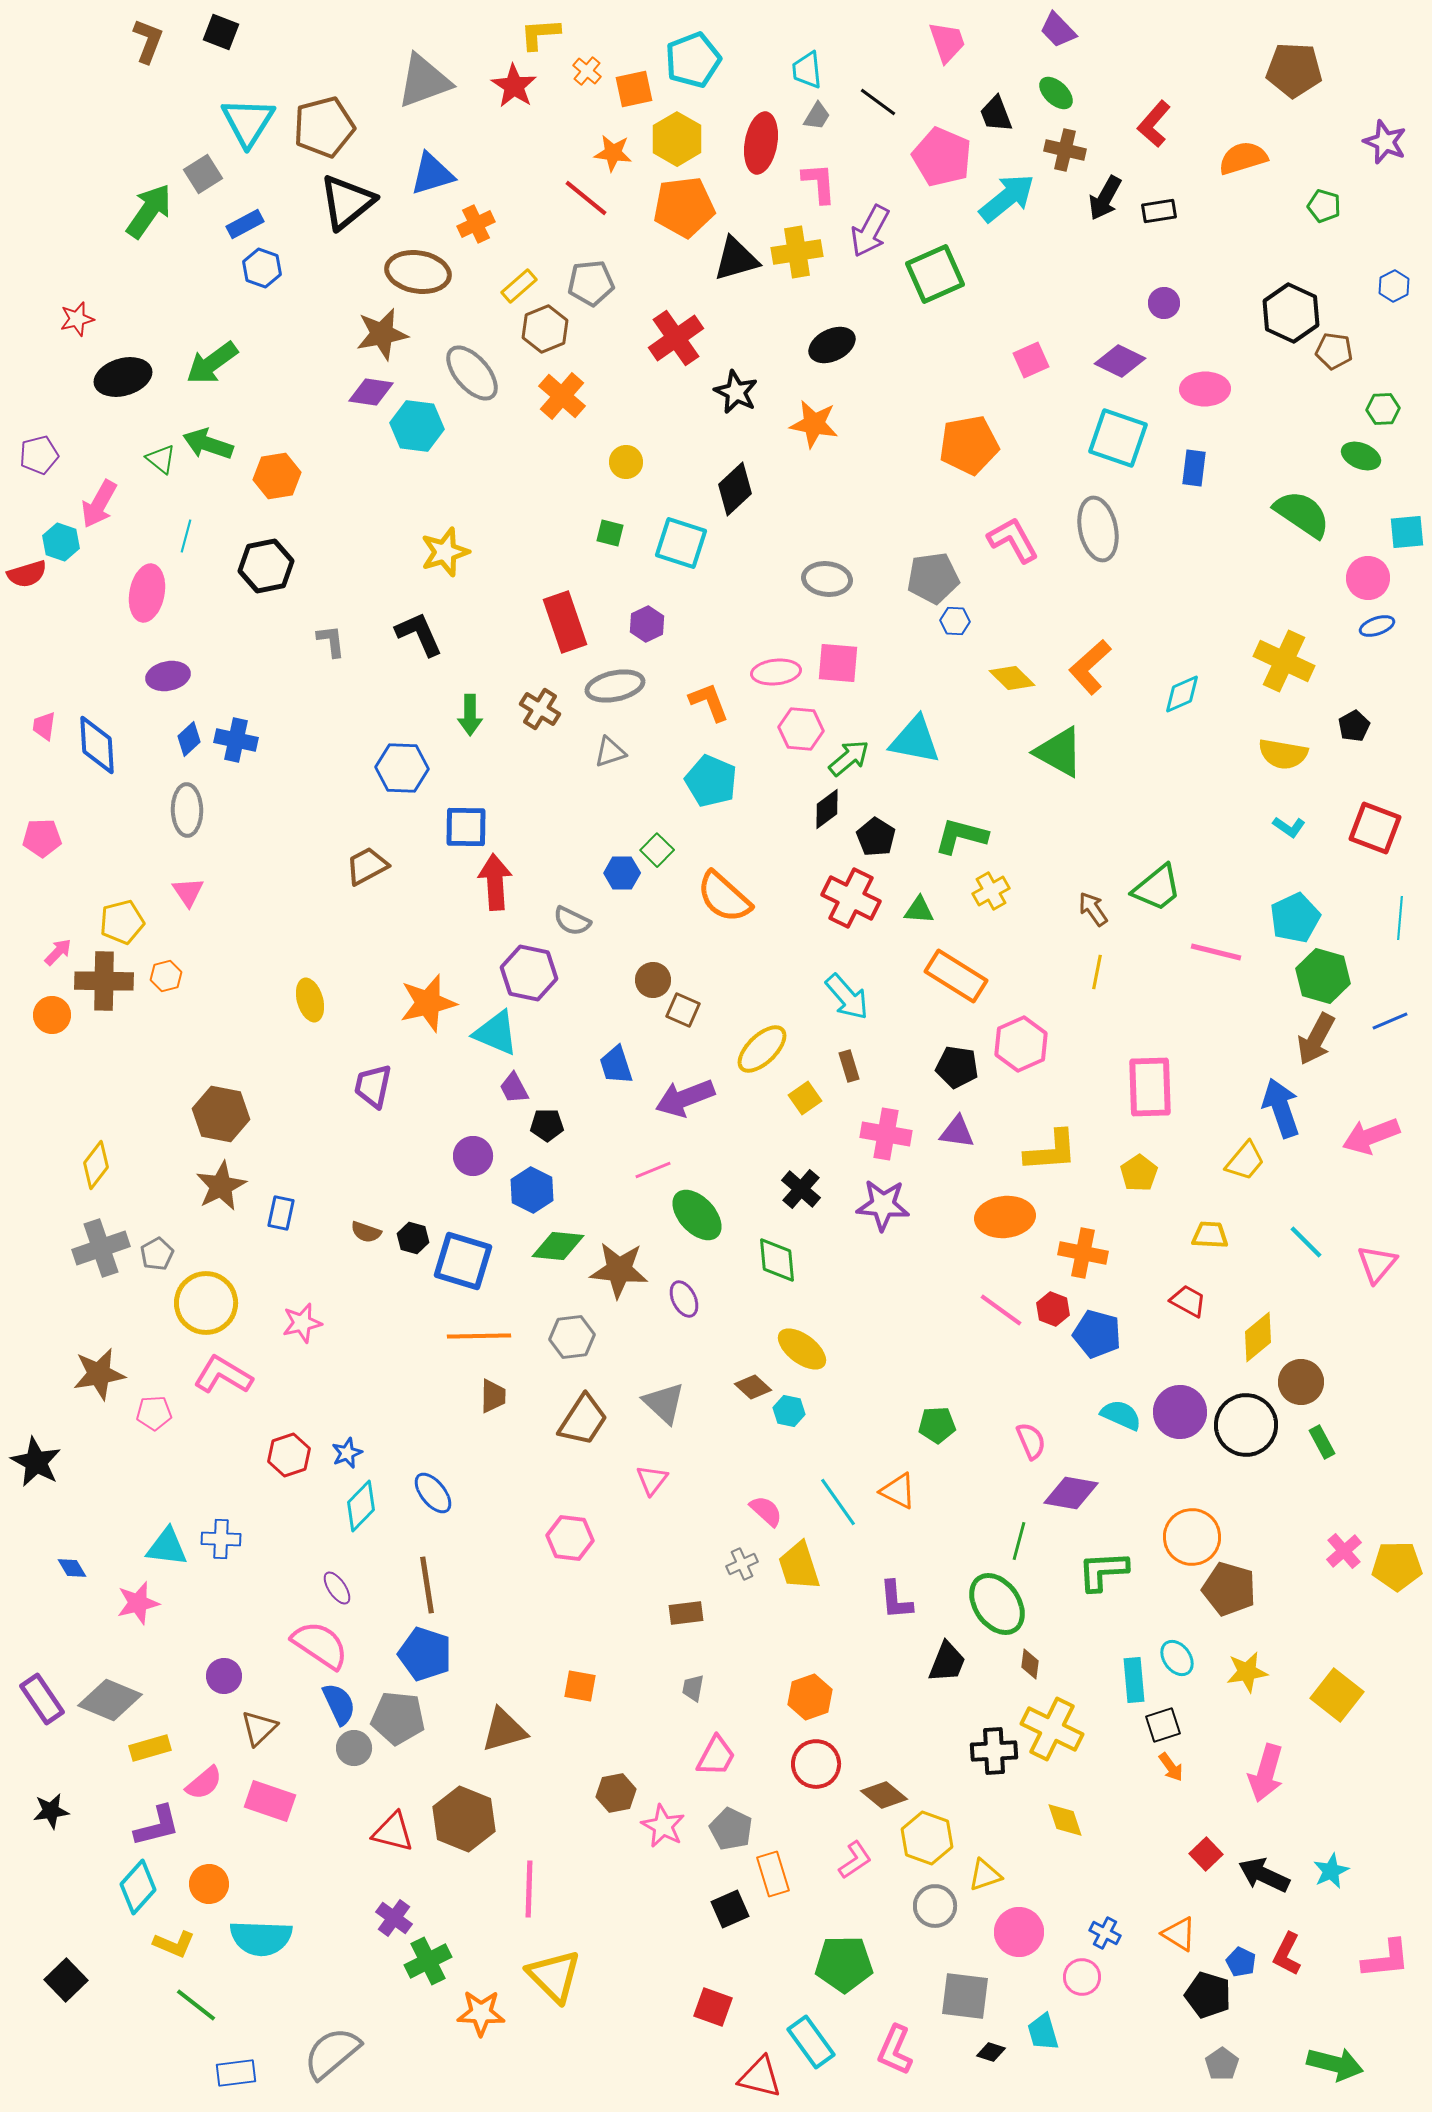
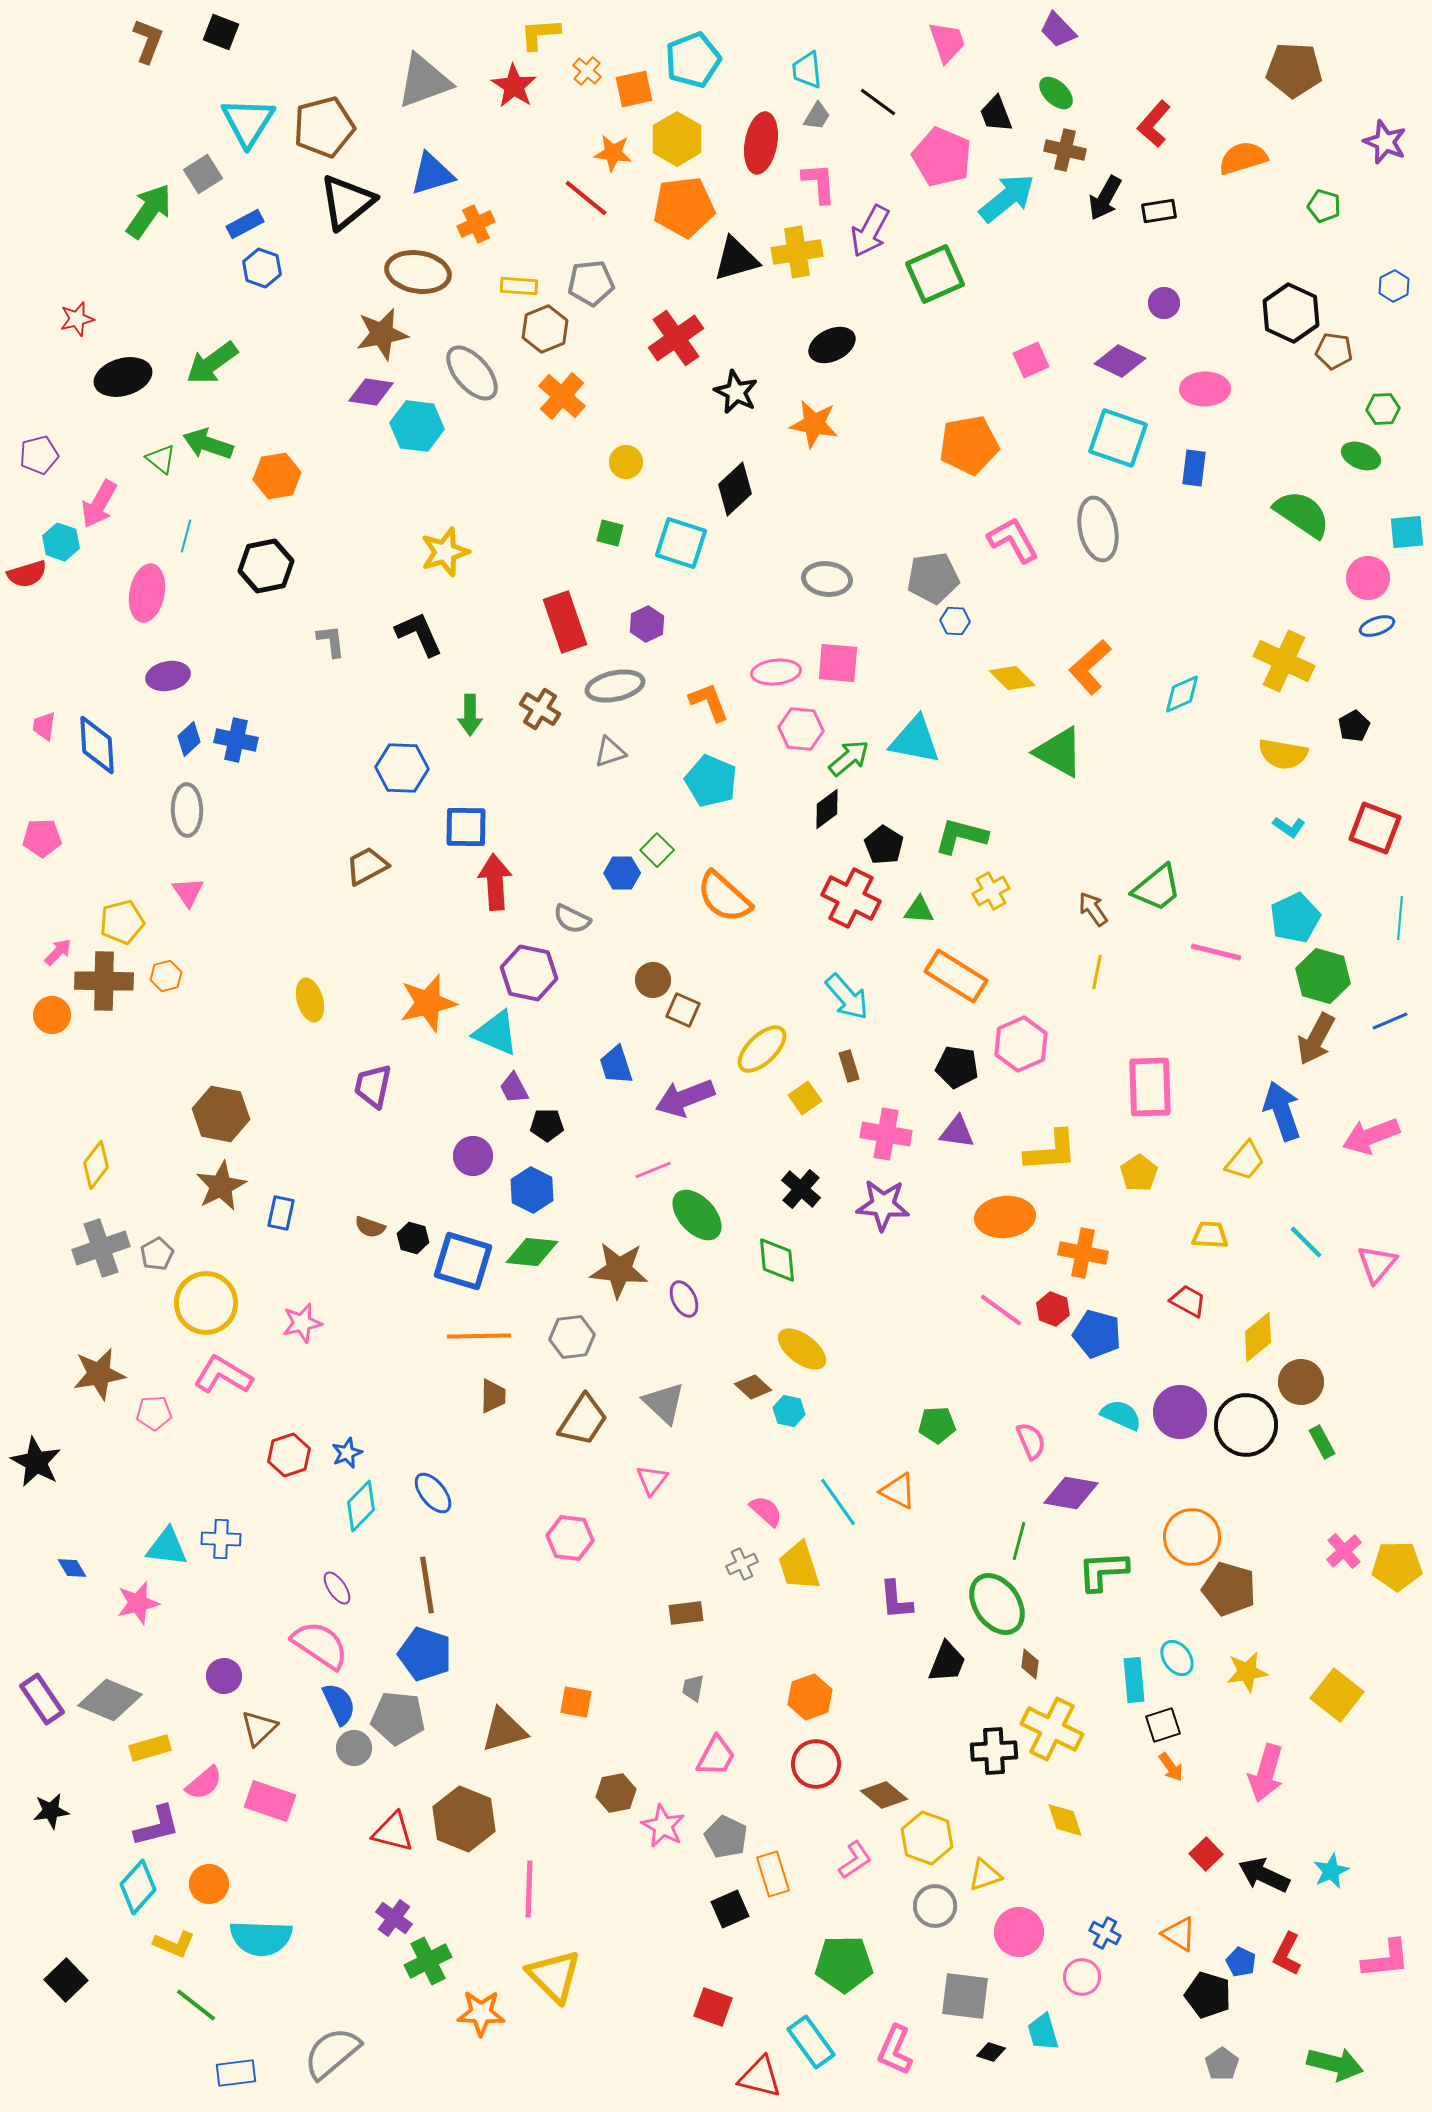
yellow rectangle at (519, 286): rotated 45 degrees clockwise
black pentagon at (876, 837): moved 8 px right, 8 px down
gray semicircle at (572, 921): moved 2 px up
blue arrow at (1281, 1108): moved 1 px right, 3 px down
brown semicircle at (366, 1232): moved 4 px right, 5 px up
green diamond at (558, 1246): moved 26 px left, 6 px down
orange square at (580, 1686): moved 4 px left, 16 px down
gray pentagon at (731, 1829): moved 5 px left, 8 px down
